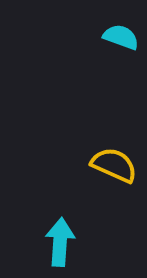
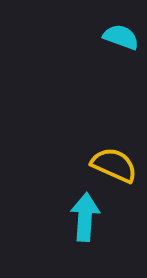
cyan arrow: moved 25 px right, 25 px up
